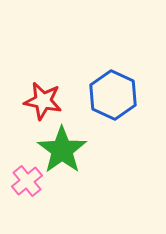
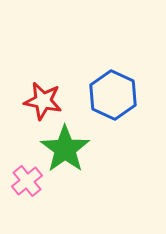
green star: moved 3 px right, 1 px up
